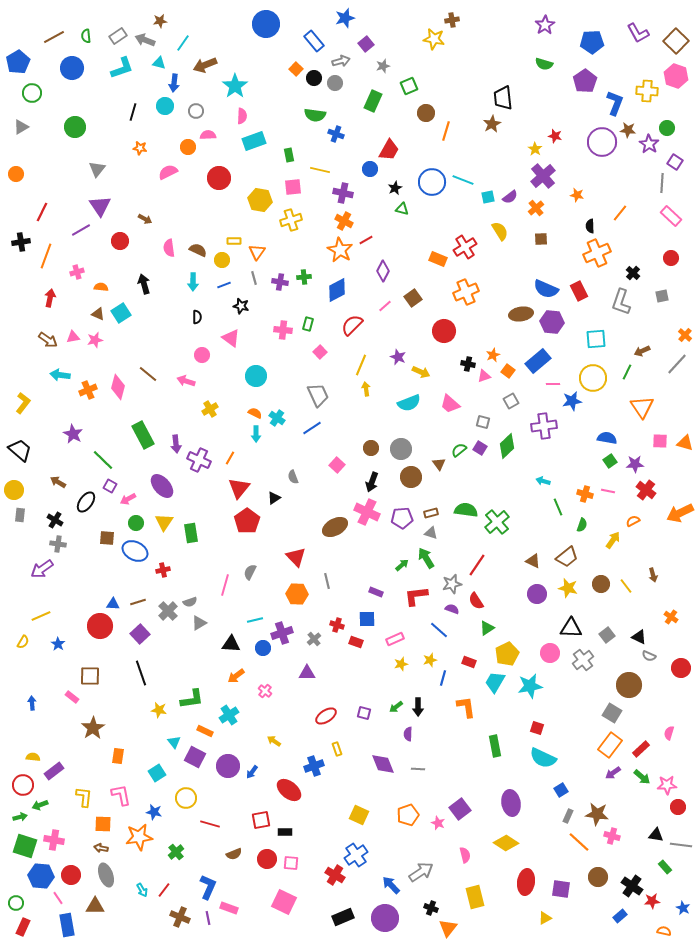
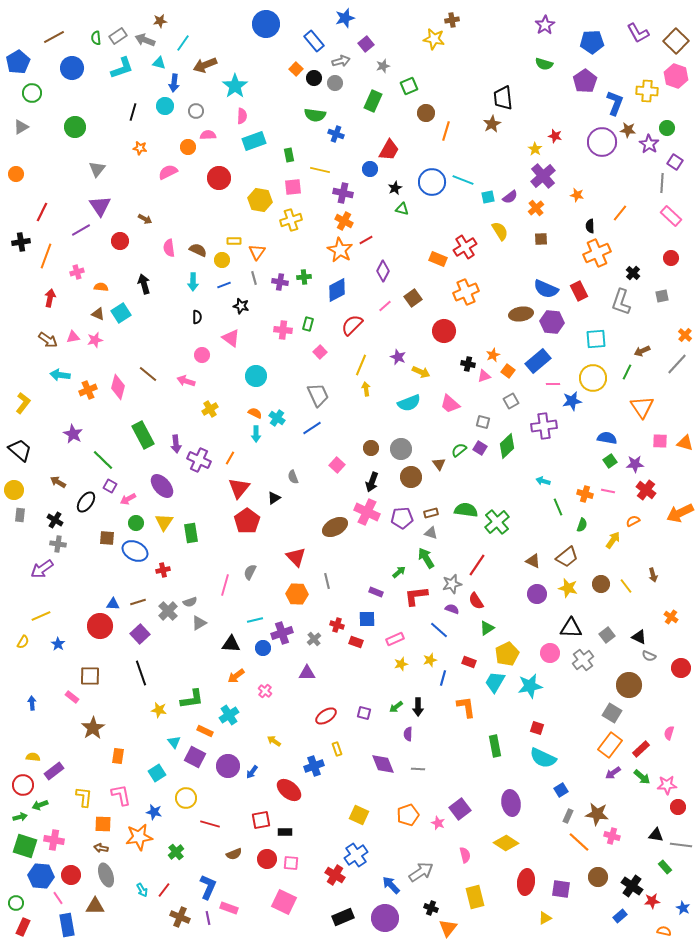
green semicircle at (86, 36): moved 10 px right, 2 px down
green arrow at (402, 565): moved 3 px left, 7 px down
